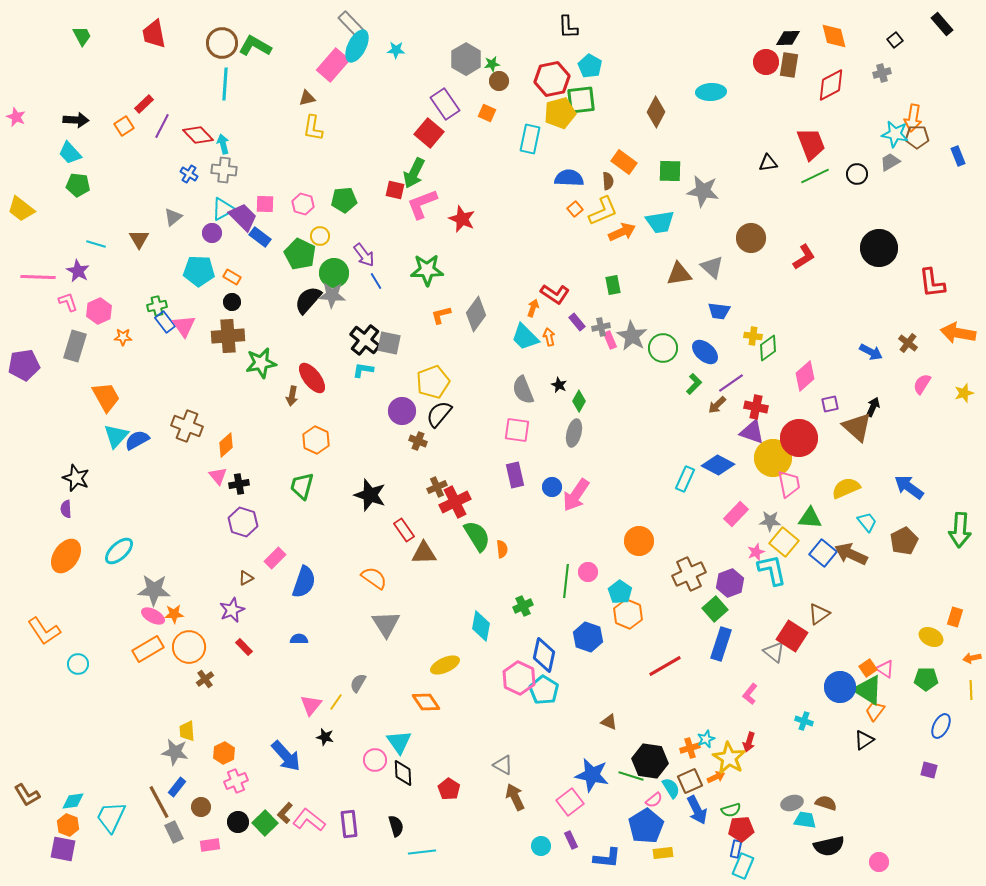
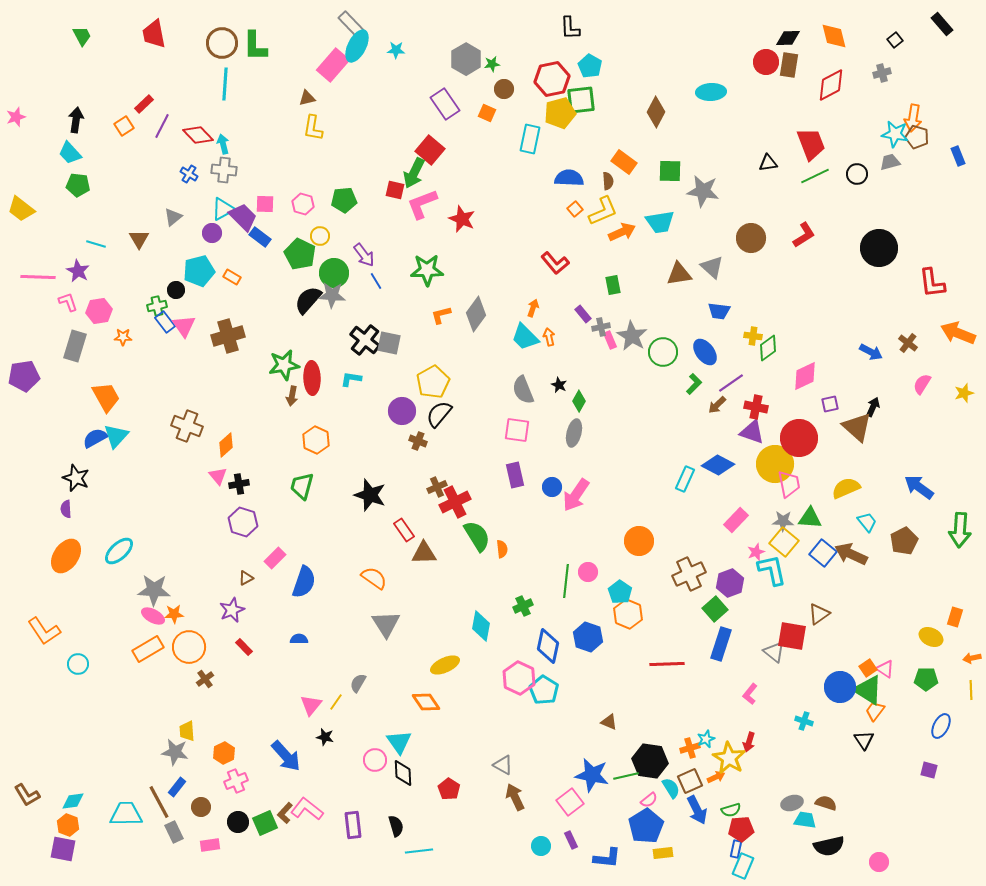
black L-shape at (568, 27): moved 2 px right, 1 px down
green L-shape at (255, 46): rotated 120 degrees counterclockwise
brown circle at (499, 81): moved 5 px right, 8 px down
pink star at (16, 117): rotated 30 degrees clockwise
black arrow at (76, 120): rotated 85 degrees counterclockwise
red square at (429, 133): moved 1 px right, 17 px down
brown pentagon at (917, 137): rotated 15 degrees clockwise
gray trapezoid at (890, 162): rotated 15 degrees clockwise
red L-shape at (804, 257): moved 22 px up
cyan pentagon at (199, 271): rotated 16 degrees counterclockwise
red L-shape at (555, 294): moved 31 px up; rotated 16 degrees clockwise
black circle at (232, 302): moved 56 px left, 12 px up
pink hexagon at (99, 311): rotated 15 degrees clockwise
purple rectangle at (577, 322): moved 6 px right, 8 px up
orange arrow at (958, 333): rotated 12 degrees clockwise
brown cross at (228, 336): rotated 12 degrees counterclockwise
green circle at (663, 348): moved 4 px down
blue ellipse at (705, 352): rotated 12 degrees clockwise
green star at (261, 363): moved 23 px right, 2 px down
purple pentagon at (24, 365): moved 11 px down
cyan L-shape at (363, 370): moved 12 px left, 9 px down
pink diamond at (805, 376): rotated 16 degrees clockwise
red ellipse at (312, 378): rotated 36 degrees clockwise
yellow pentagon at (433, 382): rotated 8 degrees counterclockwise
blue semicircle at (137, 440): moved 42 px left, 2 px up
yellow circle at (773, 458): moved 2 px right, 6 px down
blue arrow at (909, 487): moved 10 px right
pink rectangle at (736, 514): moved 6 px down
gray star at (770, 521): moved 13 px right
red square at (792, 636): rotated 24 degrees counterclockwise
blue diamond at (544, 655): moved 4 px right, 9 px up
red line at (665, 666): moved 2 px right, 2 px up; rotated 28 degrees clockwise
black triangle at (864, 740): rotated 30 degrees counterclockwise
green line at (631, 776): moved 5 px left; rotated 30 degrees counterclockwise
pink semicircle at (654, 800): moved 5 px left
cyan trapezoid at (111, 817): moved 15 px right, 3 px up; rotated 64 degrees clockwise
pink L-shape at (309, 820): moved 2 px left, 11 px up
green square at (265, 823): rotated 20 degrees clockwise
purple rectangle at (349, 824): moved 4 px right, 1 px down
cyan line at (422, 852): moved 3 px left, 1 px up
